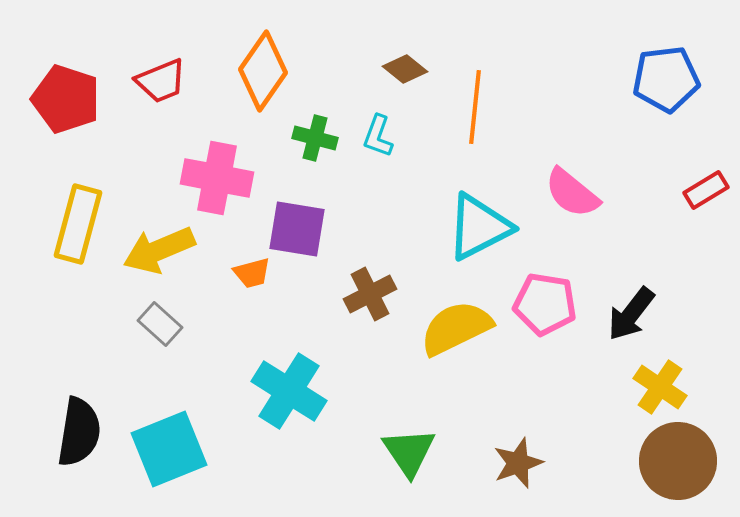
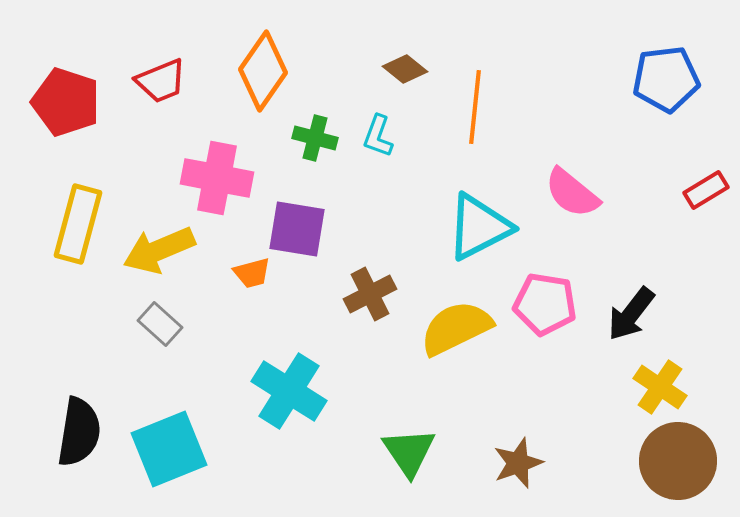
red pentagon: moved 3 px down
